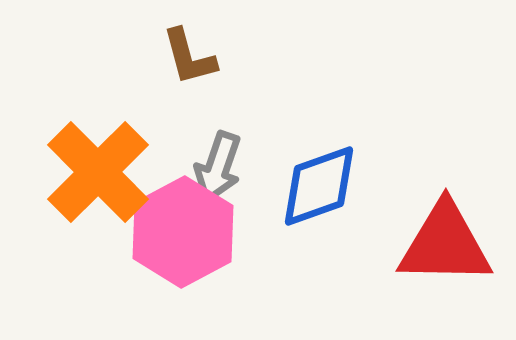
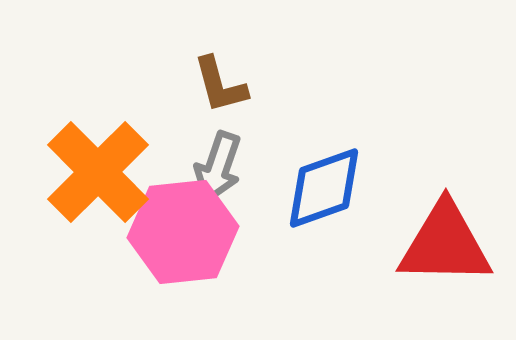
brown L-shape: moved 31 px right, 28 px down
blue diamond: moved 5 px right, 2 px down
pink hexagon: rotated 22 degrees clockwise
